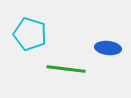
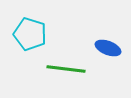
blue ellipse: rotated 15 degrees clockwise
